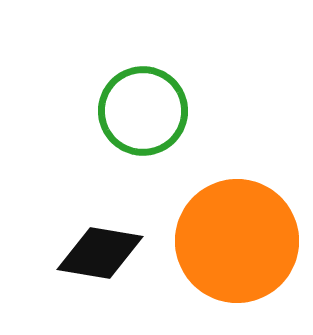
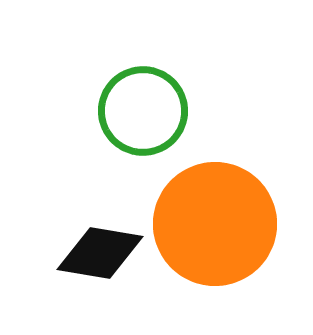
orange circle: moved 22 px left, 17 px up
